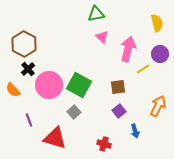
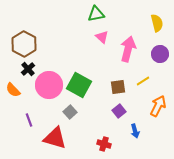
yellow line: moved 12 px down
gray square: moved 4 px left
